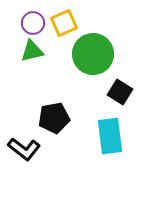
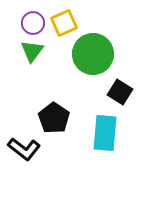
green triangle: rotated 40 degrees counterclockwise
black pentagon: rotated 28 degrees counterclockwise
cyan rectangle: moved 5 px left, 3 px up; rotated 12 degrees clockwise
